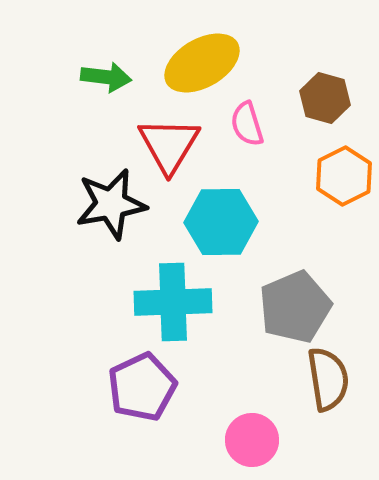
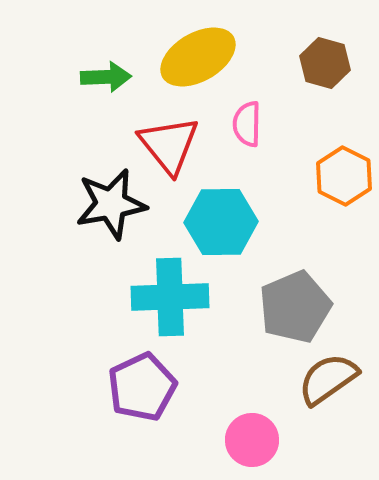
yellow ellipse: moved 4 px left, 6 px up
green arrow: rotated 9 degrees counterclockwise
brown hexagon: moved 35 px up
pink semicircle: rotated 18 degrees clockwise
red triangle: rotated 10 degrees counterclockwise
orange hexagon: rotated 6 degrees counterclockwise
cyan cross: moved 3 px left, 5 px up
brown semicircle: rotated 116 degrees counterclockwise
